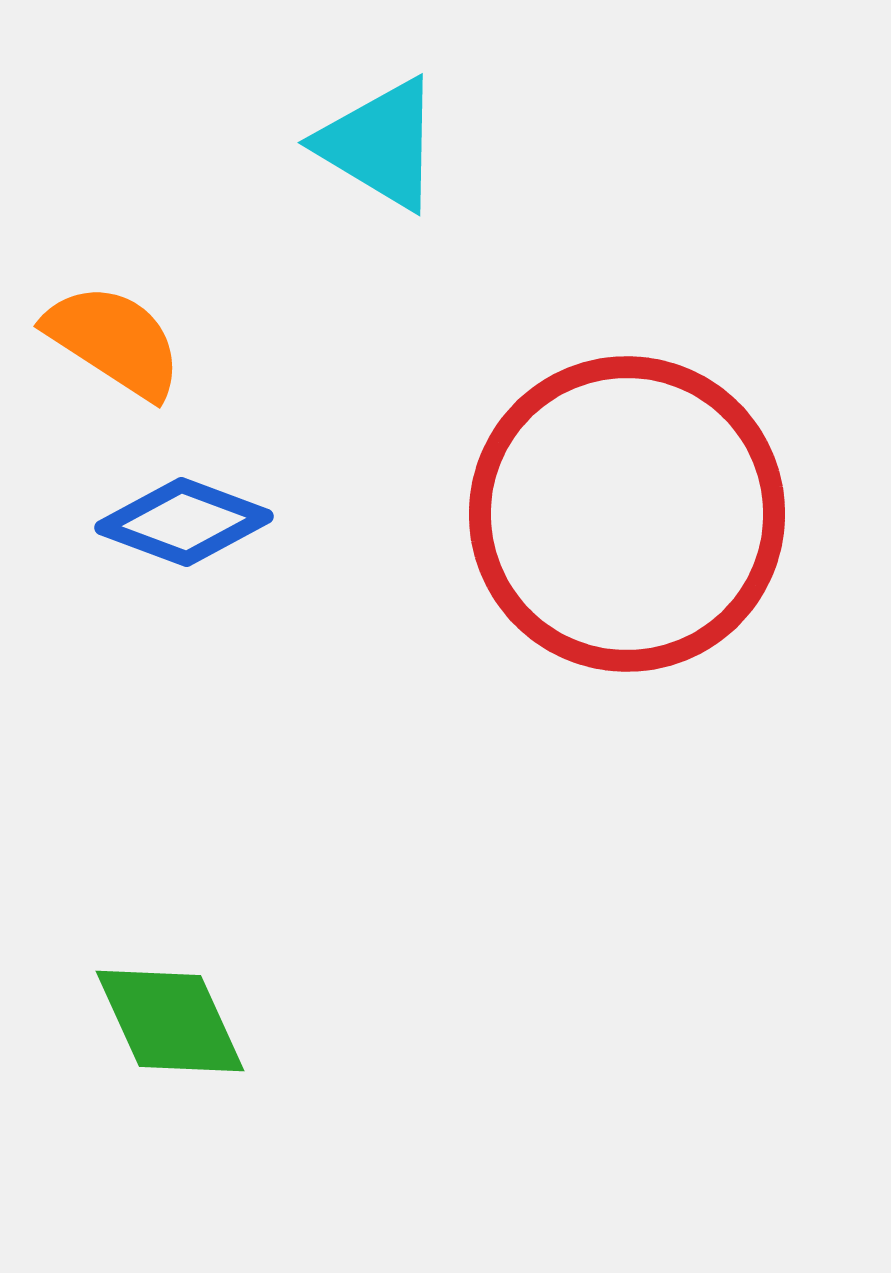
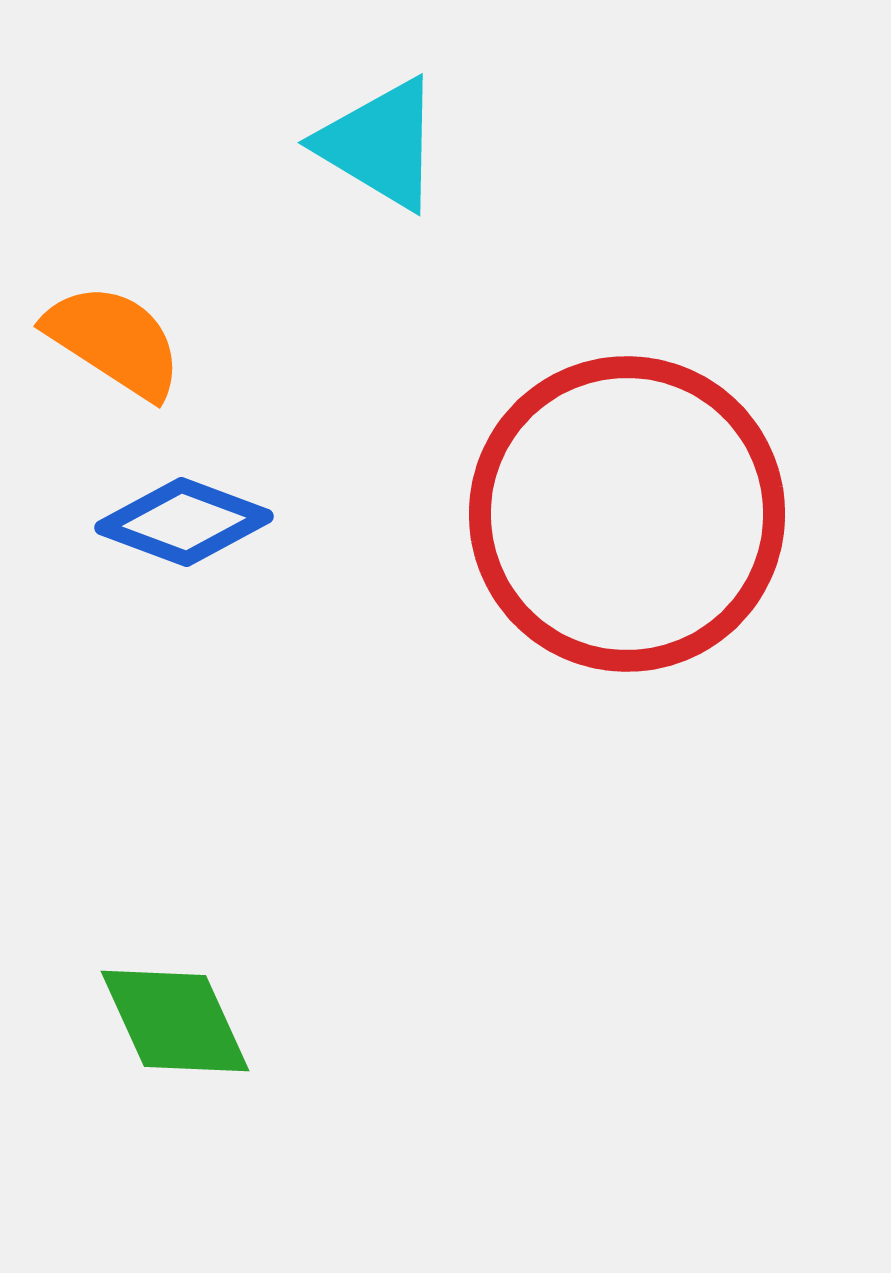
green diamond: moved 5 px right
